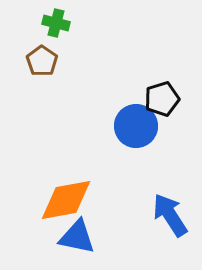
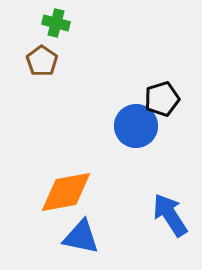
orange diamond: moved 8 px up
blue triangle: moved 4 px right
